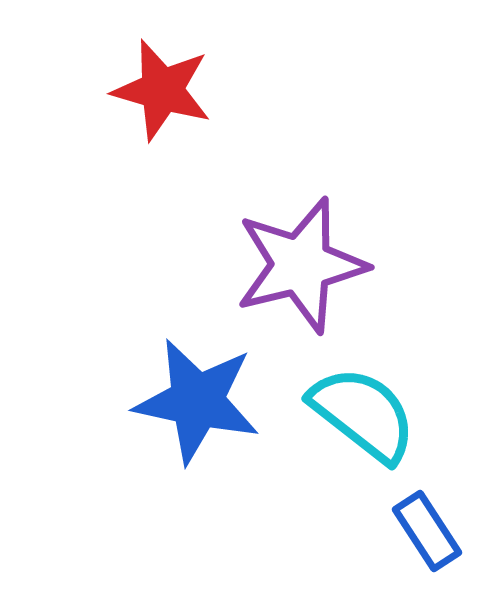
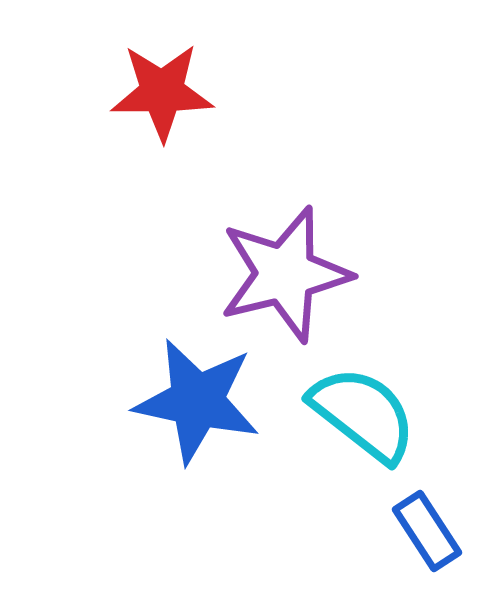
red star: moved 2 px down; rotated 16 degrees counterclockwise
purple star: moved 16 px left, 9 px down
